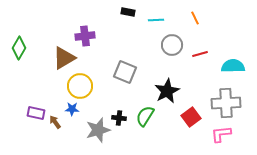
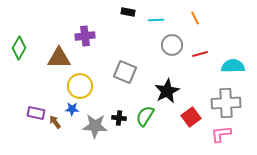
brown triangle: moved 5 px left; rotated 30 degrees clockwise
gray star: moved 3 px left, 4 px up; rotated 20 degrees clockwise
